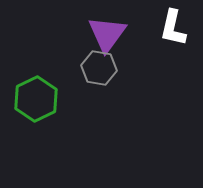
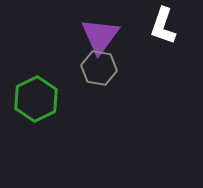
white L-shape: moved 10 px left, 2 px up; rotated 6 degrees clockwise
purple triangle: moved 7 px left, 2 px down
